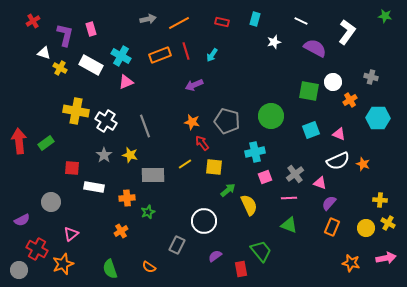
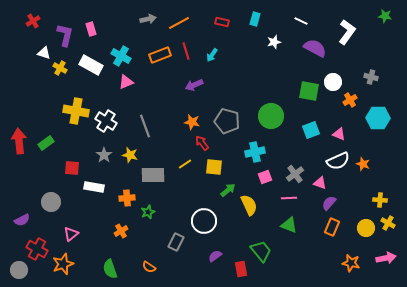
gray rectangle at (177, 245): moved 1 px left, 3 px up
